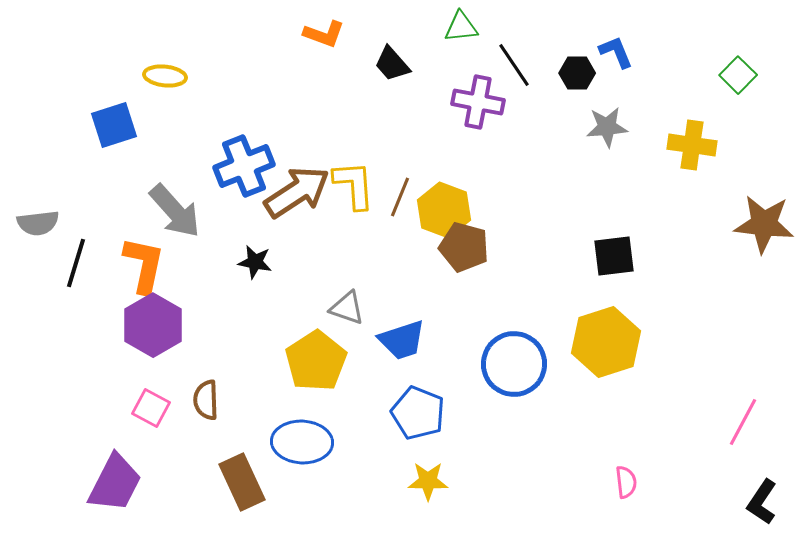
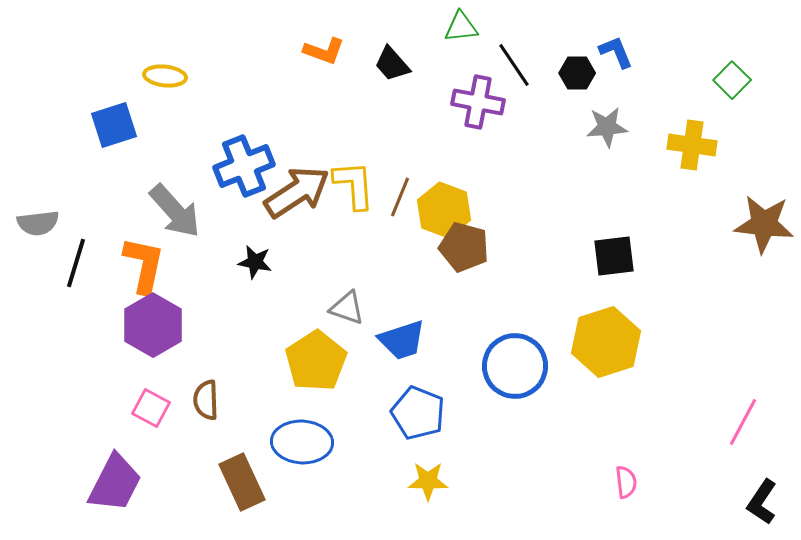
orange L-shape at (324, 34): moved 17 px down
green square at (738, 75): moved 6 px left, 5 px down
blue circle at (514, 364): moved 1 px right, 2 px down
